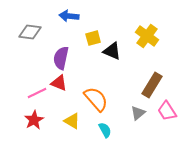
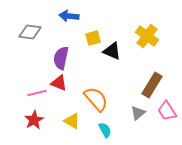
pink line: rotated 12 degrees clockwise
